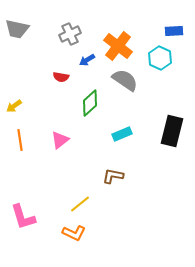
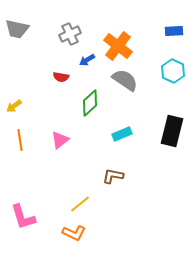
cyan hexagon: moved 13 px right, 13 px down
